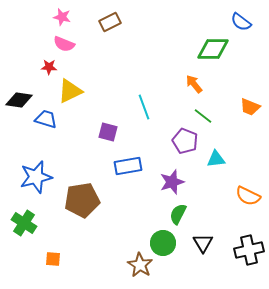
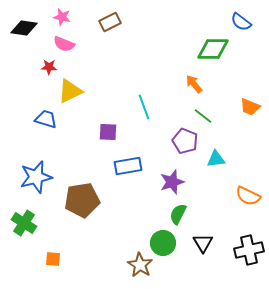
black diamond: moved 5 px right, 72 px up
purple square: rotated 12 degrees counterclockwise
